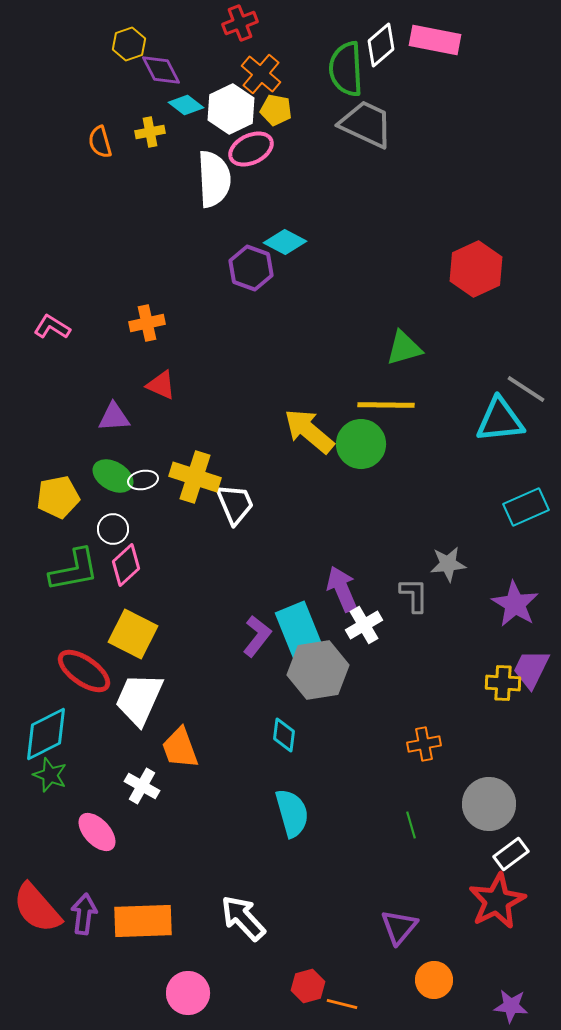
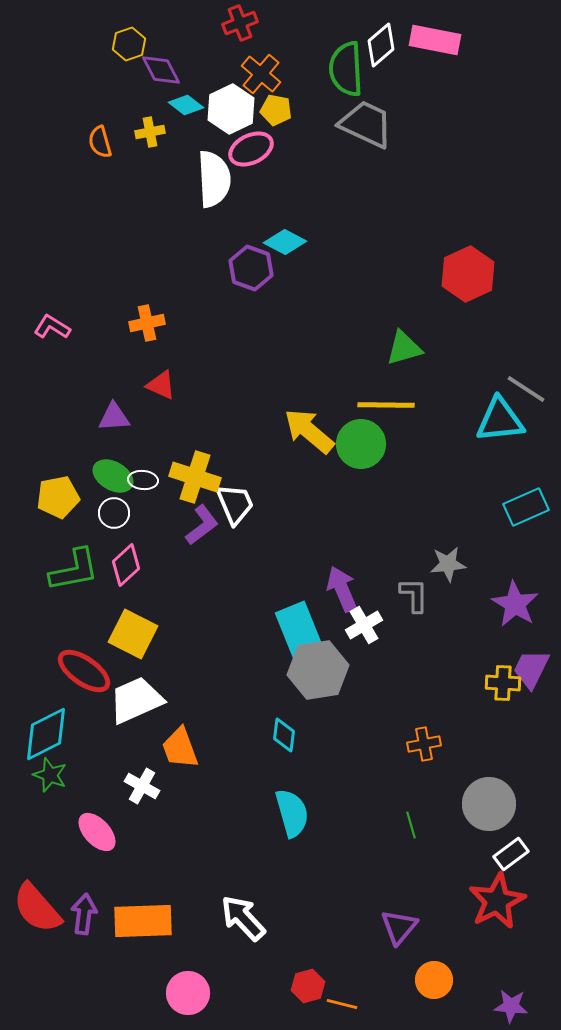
red hexagon at (476, 269): moved 8 px left, 5 px down
white ellipse at (143, 480): rotated 16 degrees clockwise
white circle at (113, 529): moved 1 px right, 16 px up
purple L-shape at (257, 636): moved 55 px left, 111 px up; rotated 15 degrees clockwise
white trapezoid at (139, 699): moved 3 px left, 1 px down; rotated 42 degrees clockwise
